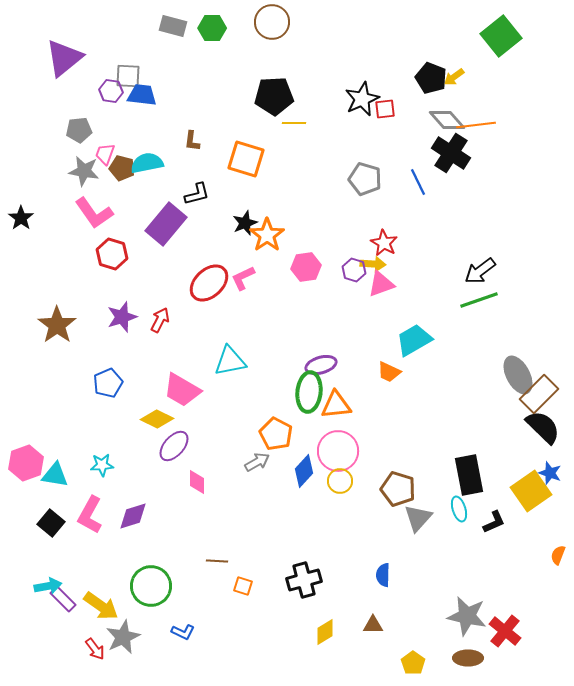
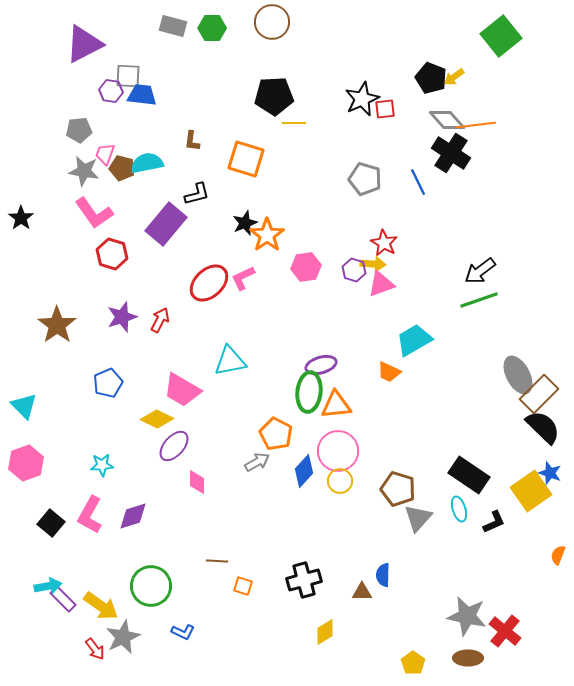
purple triangle at (64, 58): moved 20 px right, 14 px up; rotated 12 degrees clockwise
cyan triangle at (55, 475): moved 31 px left, 69 px up; rotated 36 degrees clockwise
black rectangle at (469, 475): rotated 45 degrees counterclockwise
brown triangle at (373, 625): moved 11 px left, 33 px up
